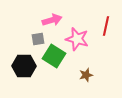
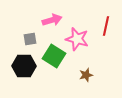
gray square: moved 8 px left
